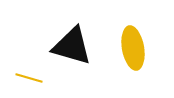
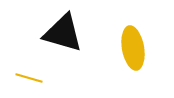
black triangle: moved 9 px left, 13 px up
